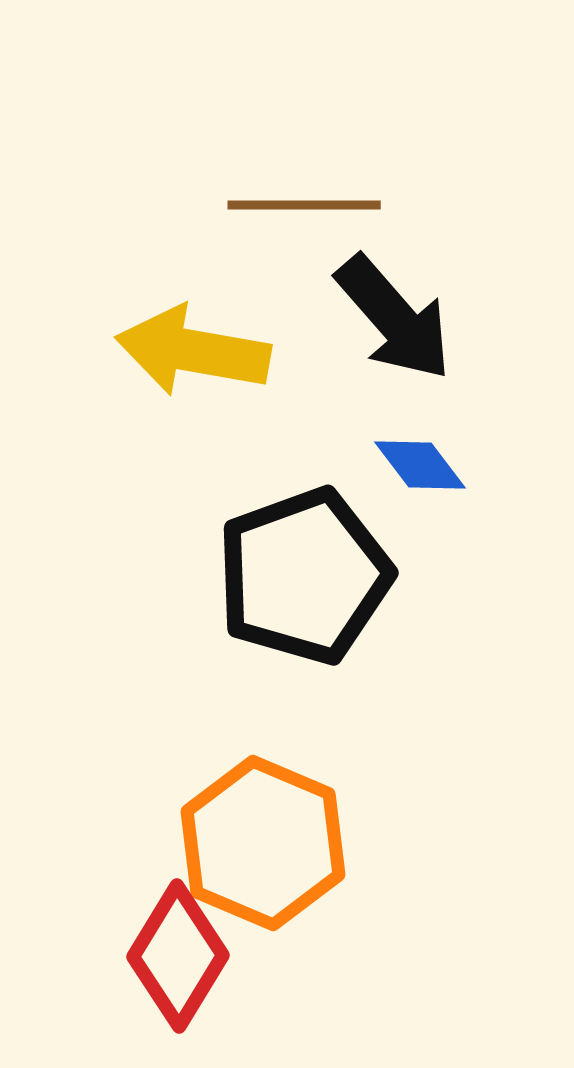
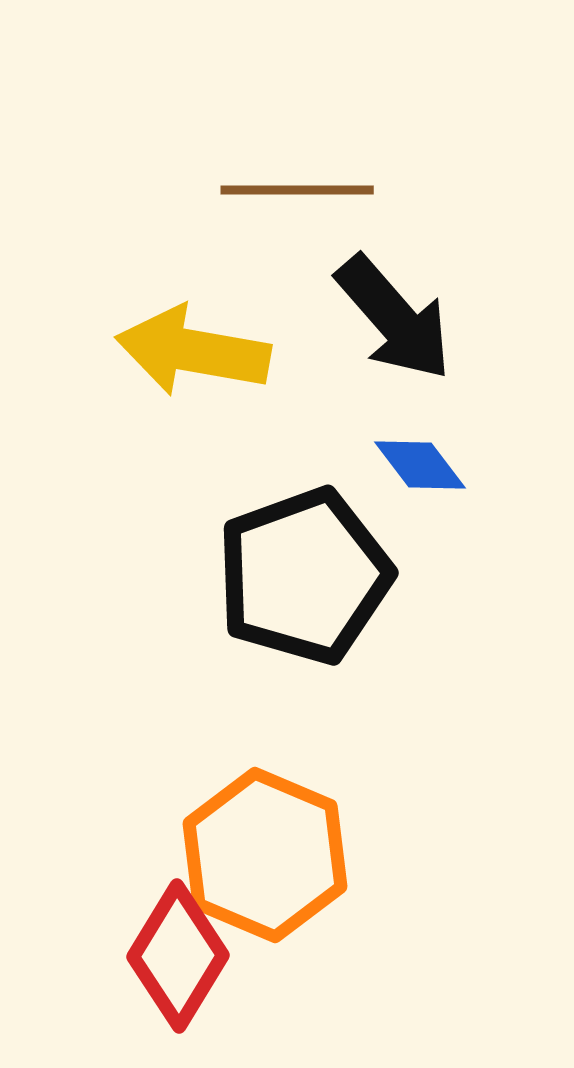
brown line: moved 7 px left, 15 px up
orange hexagon: moved 2 px right, 12 px down
